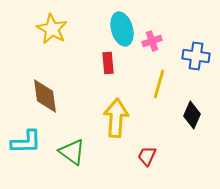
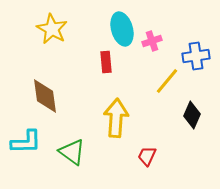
blue cross: rotated 16 degrees counterclockwise
red rectangle: moved 2 px left, 1 px up
yellow line: moved 8 px right, 3 px up; rotated 24 degrees clockwise
